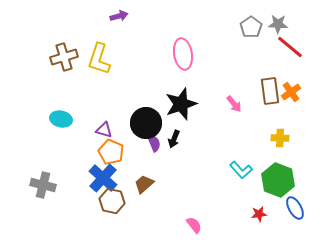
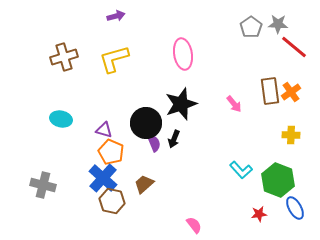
purple arrow: moved 3 px left
red line: moved 4 px right
yellow L-shape: moved 15 px right; rotated 56 degrees clockwise
yellow cross: moved 11 px right, 3 px up
